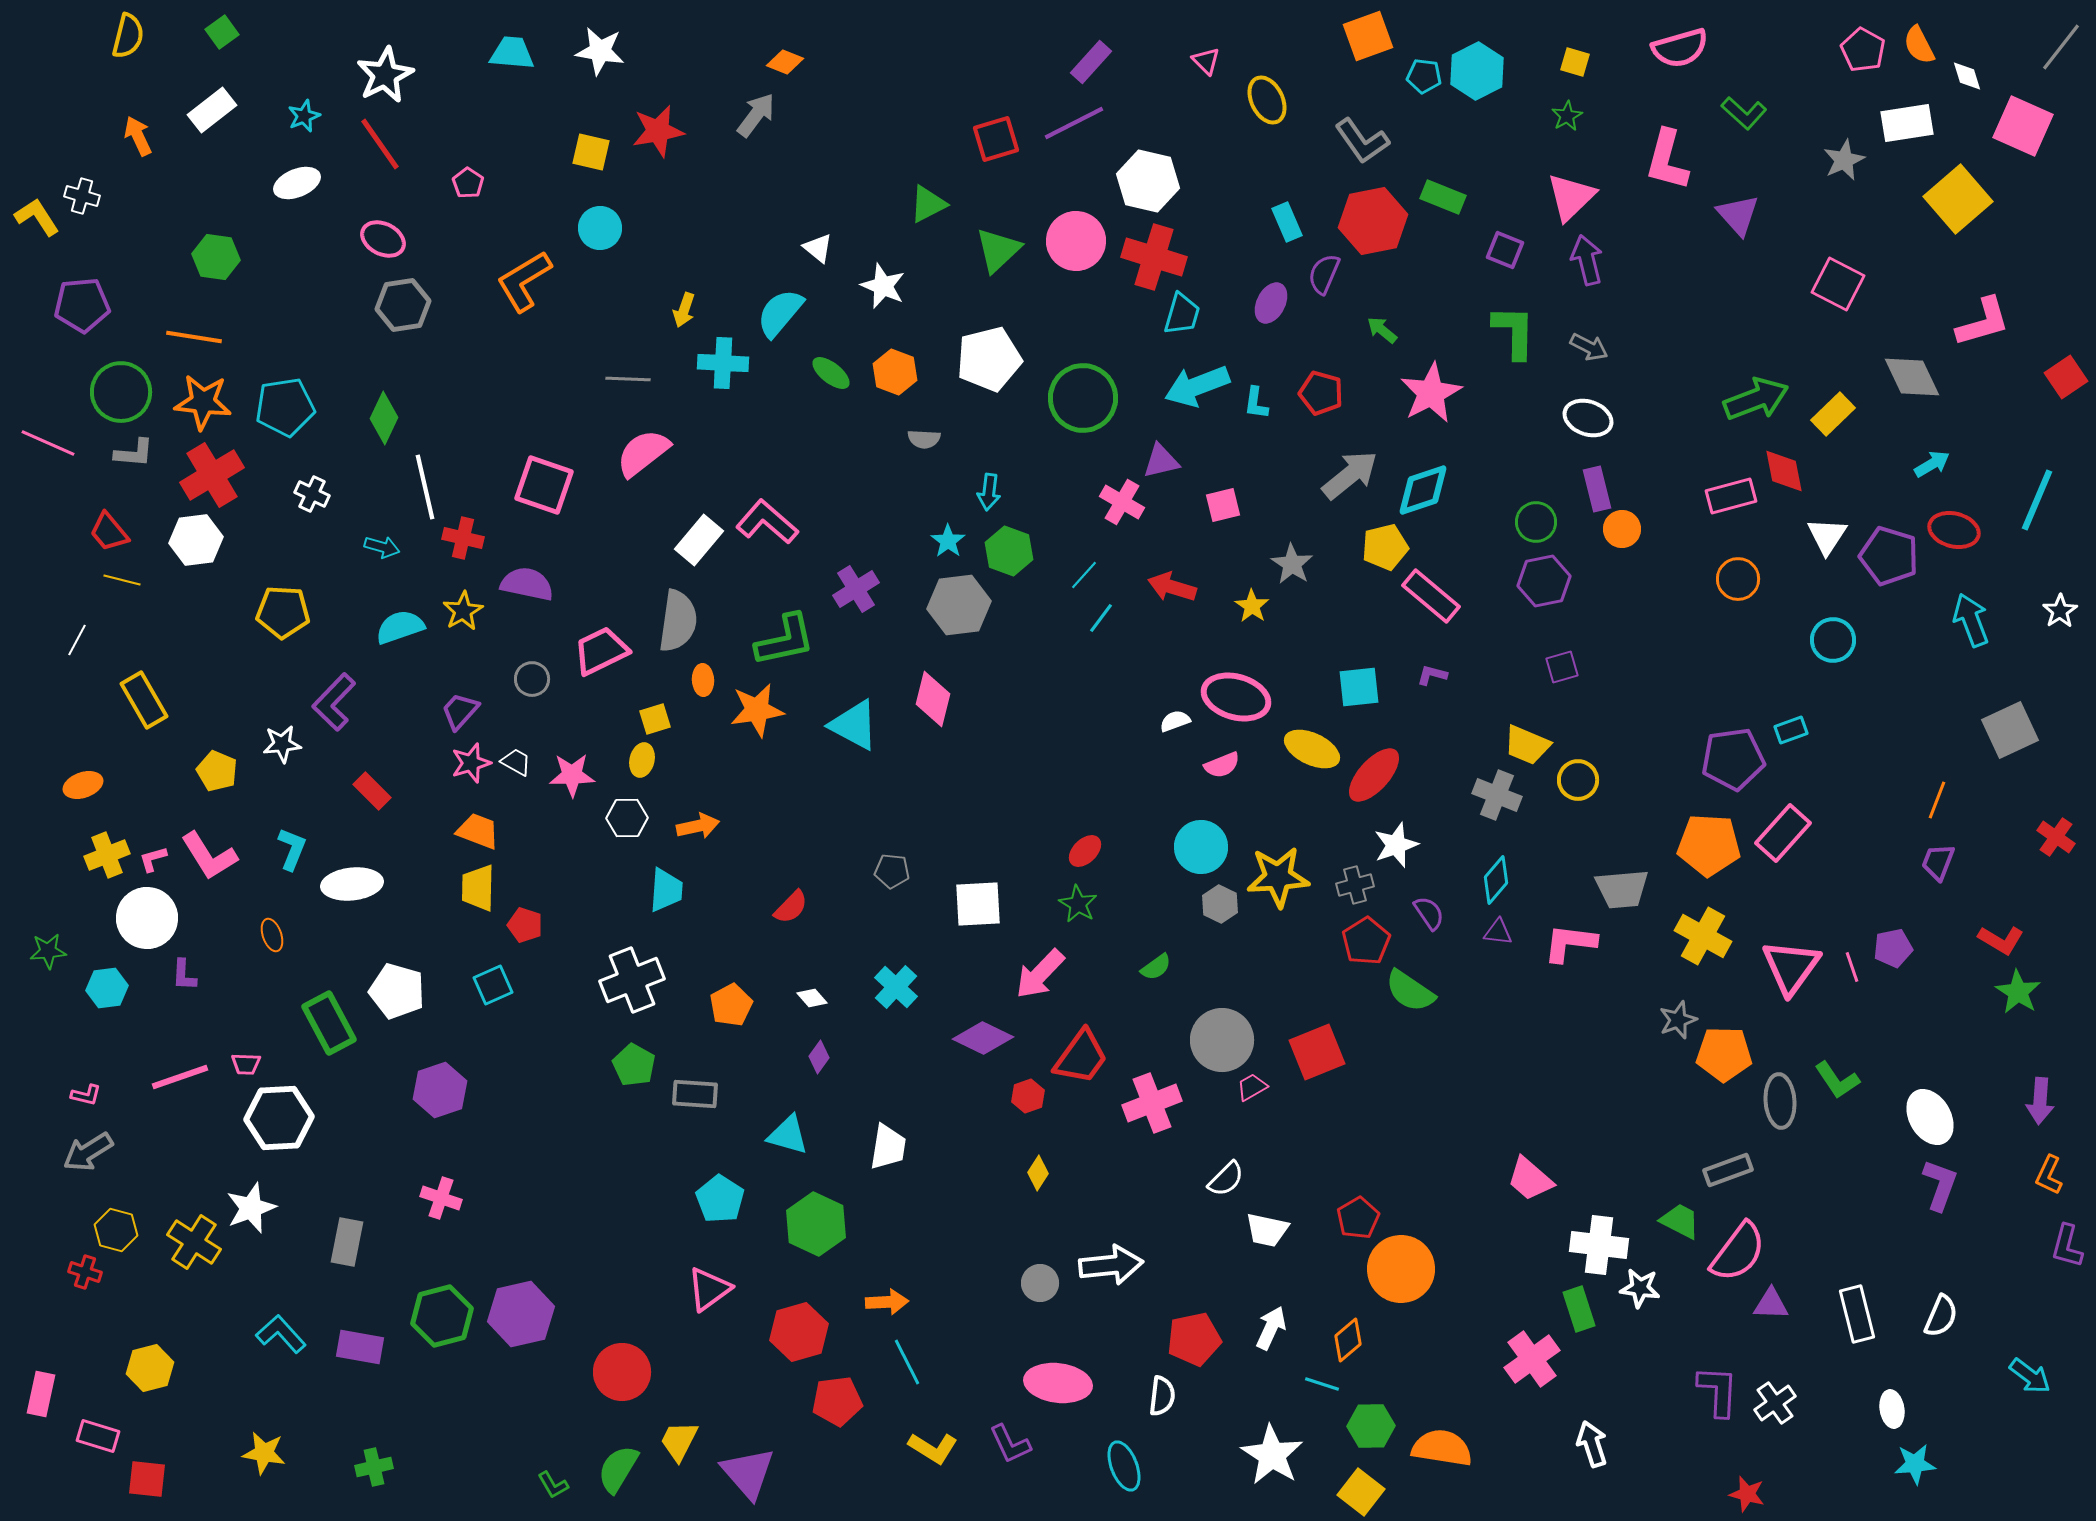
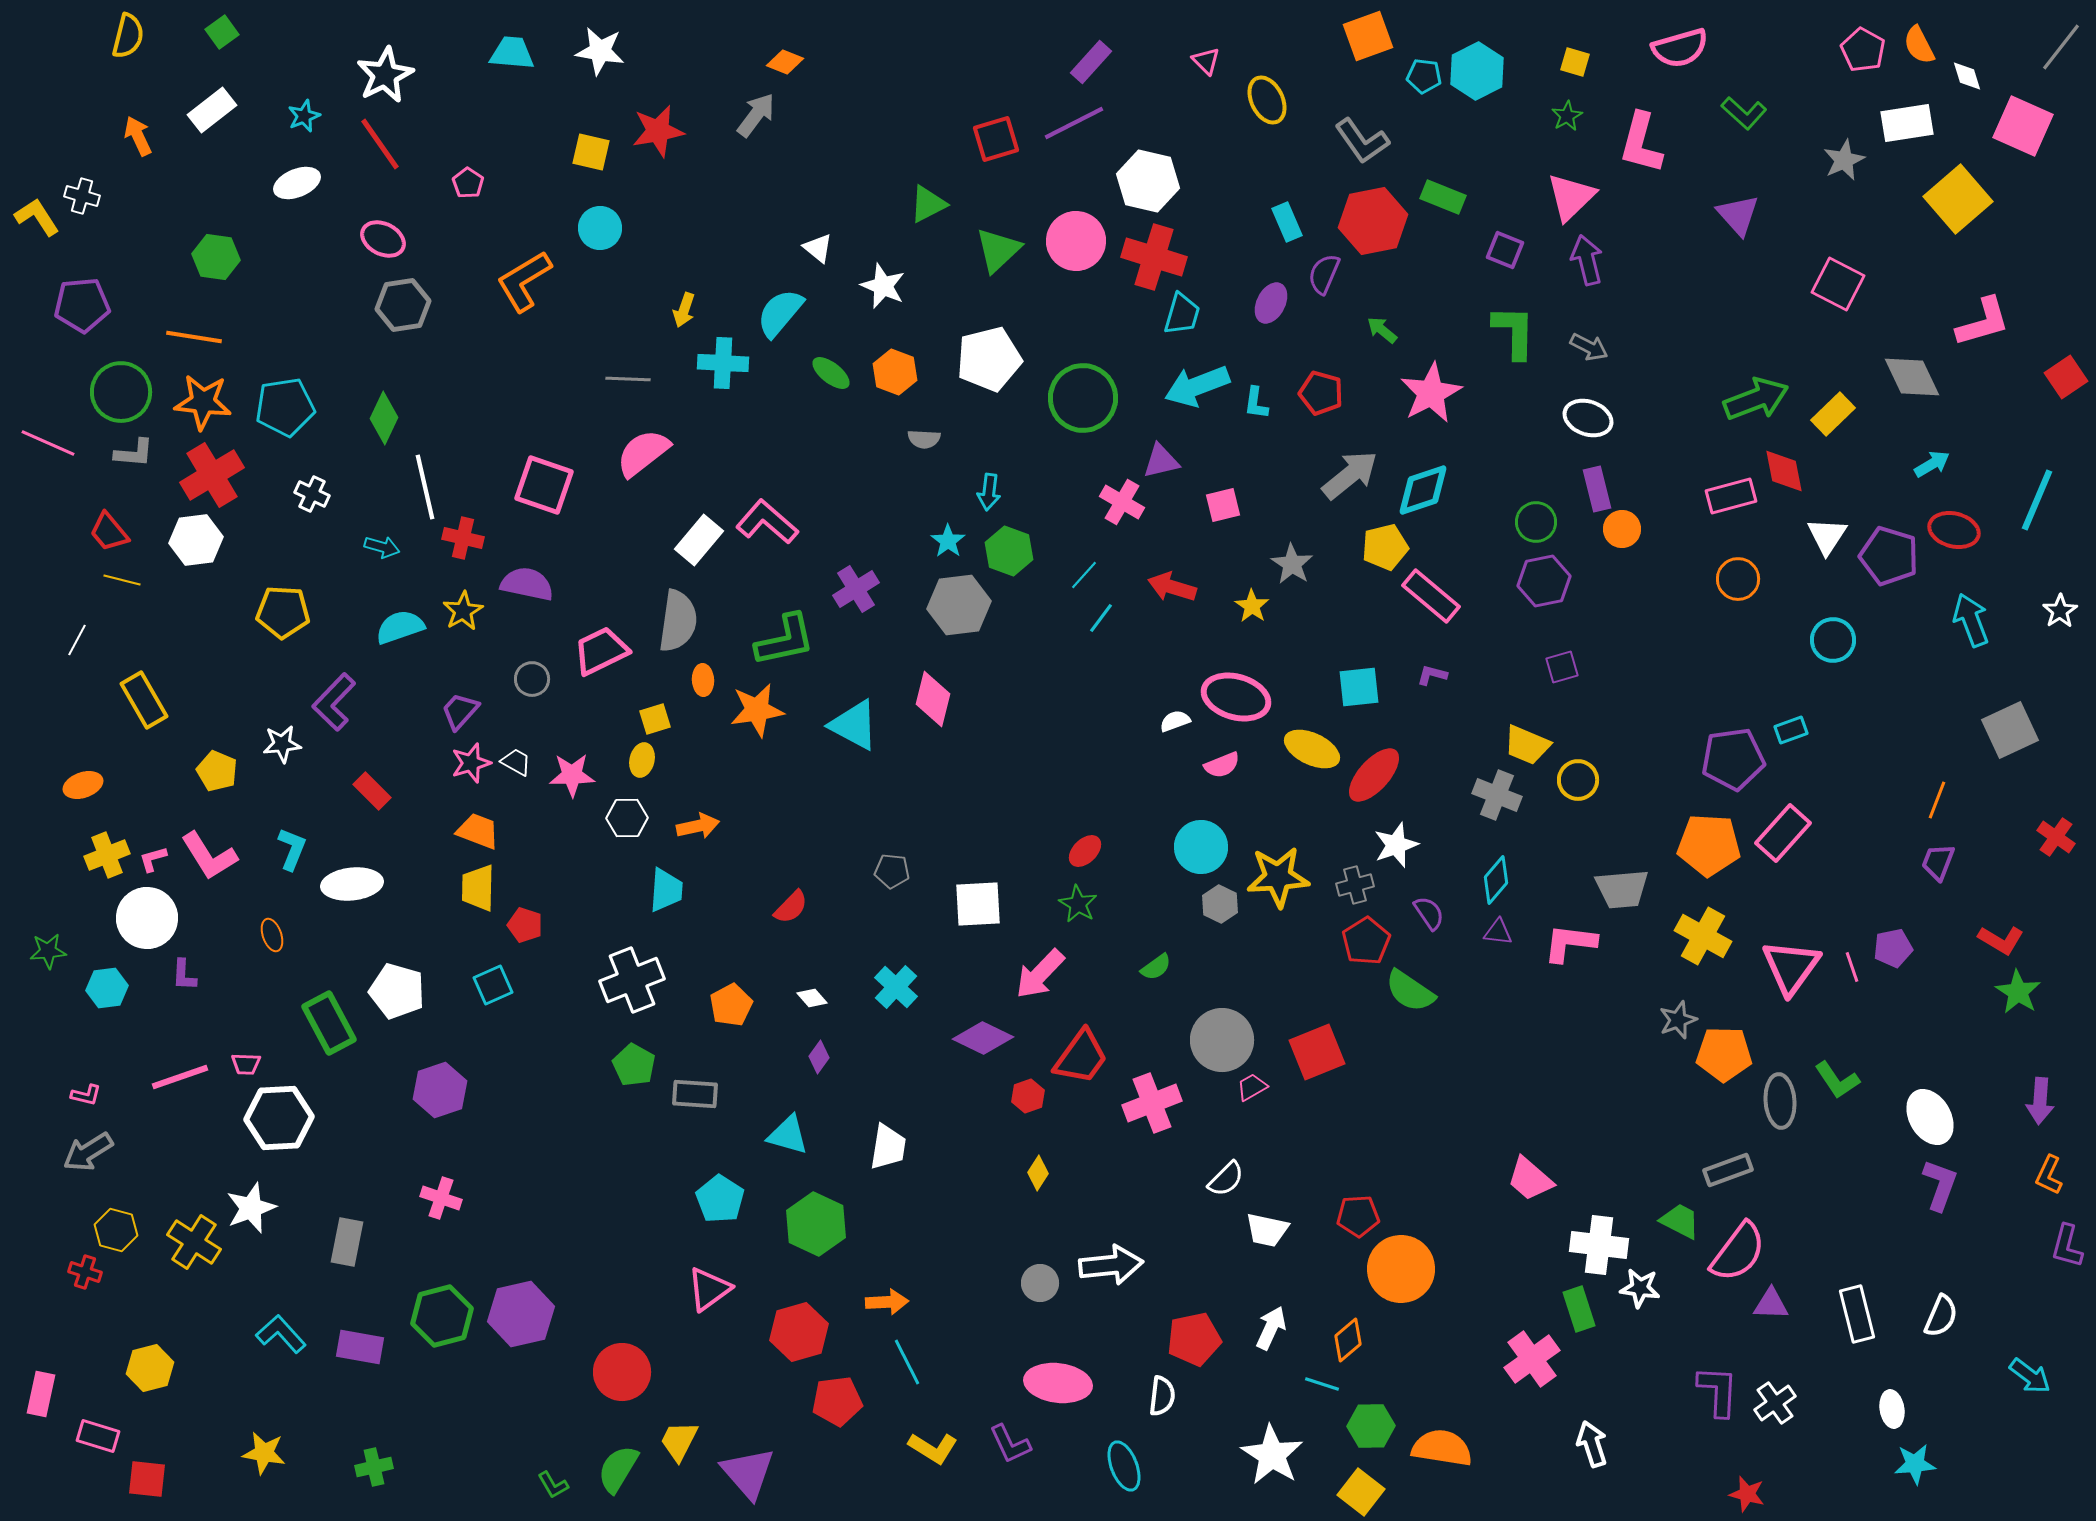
pink L-shape at (1667, 160): moved 26 px left, 17 px up
red pentagon at (1358, 1218): moved 2 px up; rotated 27 degrees clockwise
